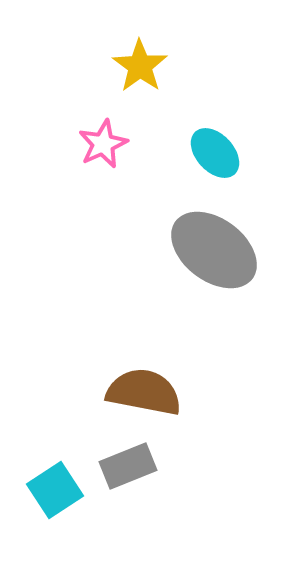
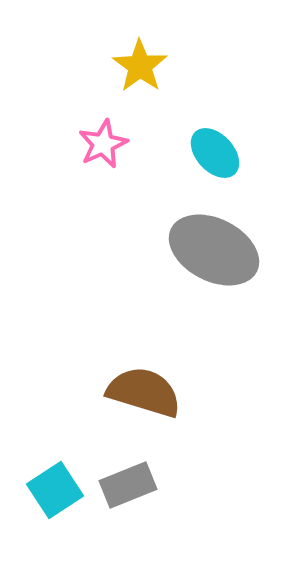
gray ellipse: rotated 10 degrees counterclockwise
brown semicircle: rotated 6 degrees clockwise
gray rectangle: moved 19 px down
